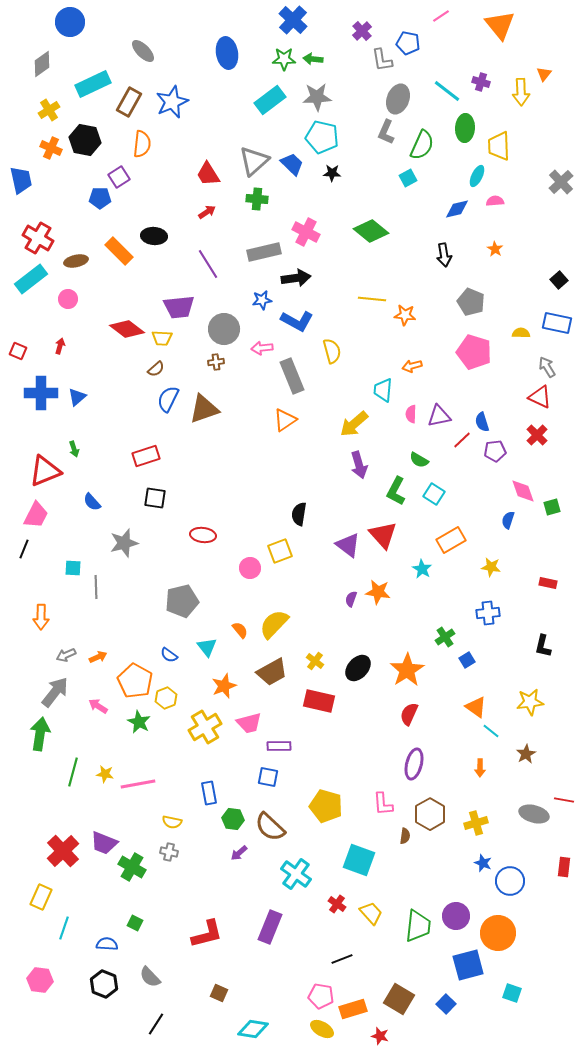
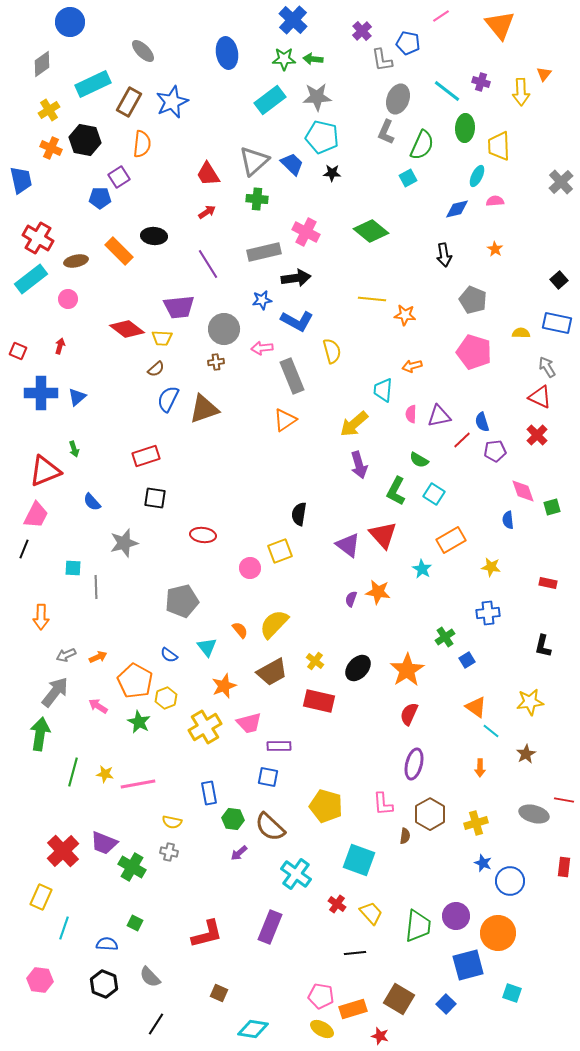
gray pentagon at (471, 302): moved 2 px right, 2 px up
blue semicircle at (508, 520): rotated 24 degrees counterclockwise
black line at (342, 959): moved 13 px right, 6 px up; rotated 15 degrees clockwise
